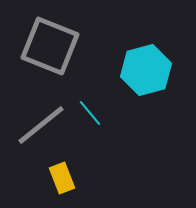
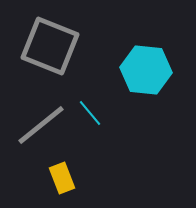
cyan hexagon: rotated 21 degrees clockwise
